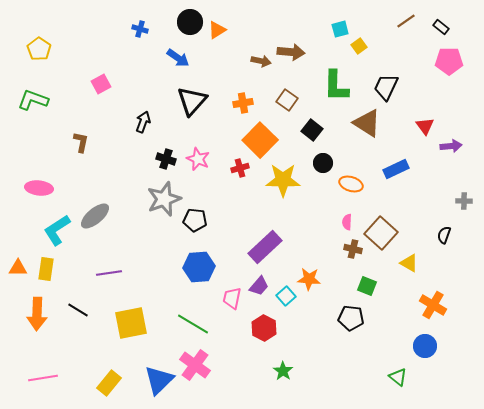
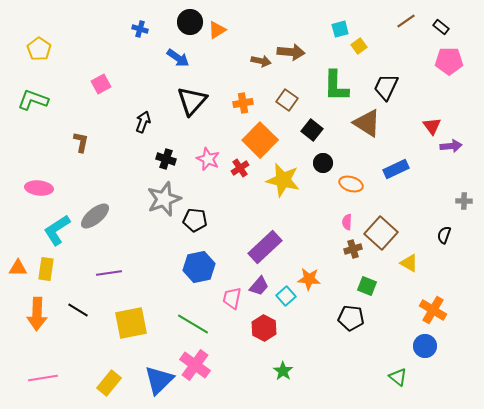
red triangle at (425, 126): moved 7 px right
pink star at (198, 159): moved 10 px right
red cross at (240, 168): rotated 18 degrees counterclockwise
yellow star at (283, 180): rotated 12 degrees clockwise
brown cross at (353, 249): rotated 30 degrees counterclockwise
blue hexagon at (199, 267): rotated 8 degrees counterclockwise
orange cross at (433, 305): moved 5 px down
